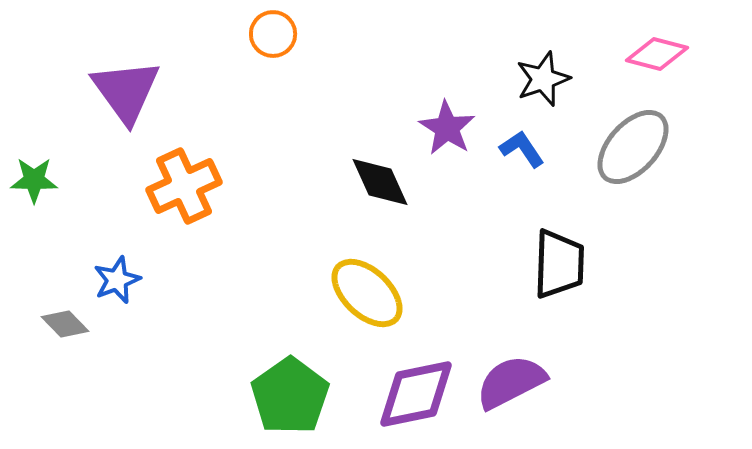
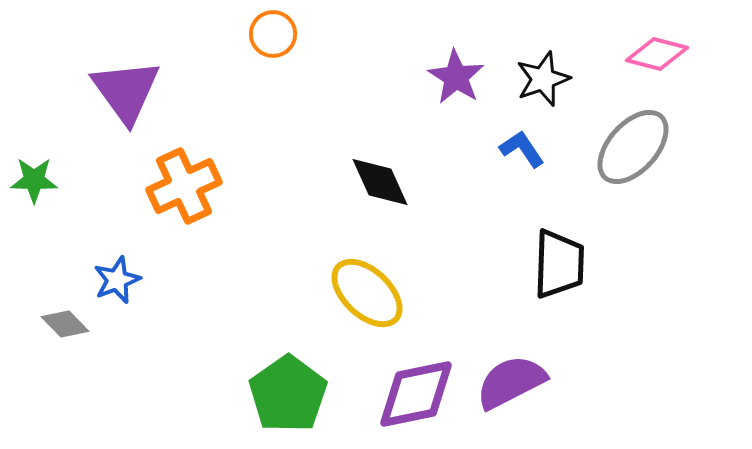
purple star: moved 9 px right, 51 px up
green pentagon: moved 2 px left, 2 px up
